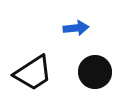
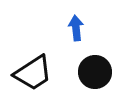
blue arrow: rotated 90 degrees counterclockwise
